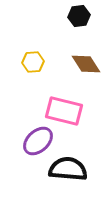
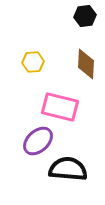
black hexagon: moved 6 px right
brown diamond: rotated 36 degrees clockwise
pink rectangle: moved 4 px left, 4 px up
